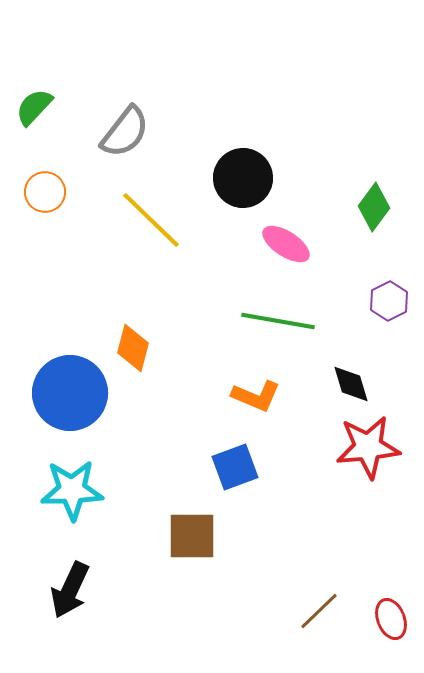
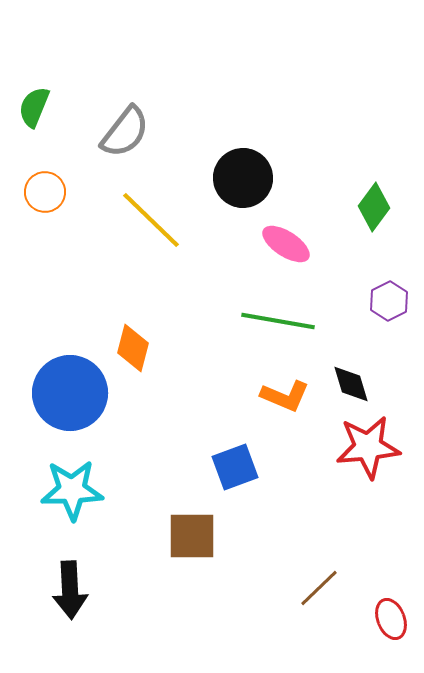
green semicircle: rotated 21 degrees counterclockwise
orange L-shape: moved 29 px right
black arrow: rotated 28 degrees counterclockwise
brown line: moved 23 px up
